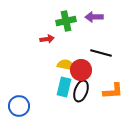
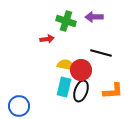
green cross: rotated 30 degrees clockwise
